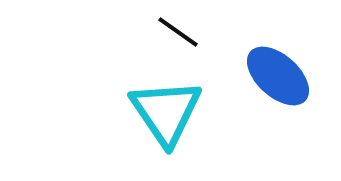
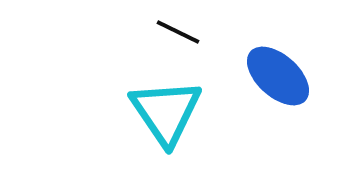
black line: rotated 9 degrees counterclockwise
